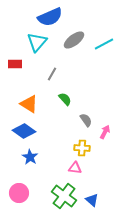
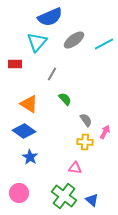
yellow cross: moved 3 px right, 6 px up
